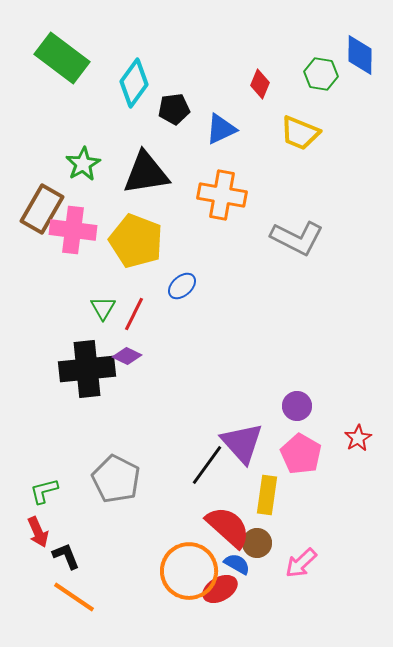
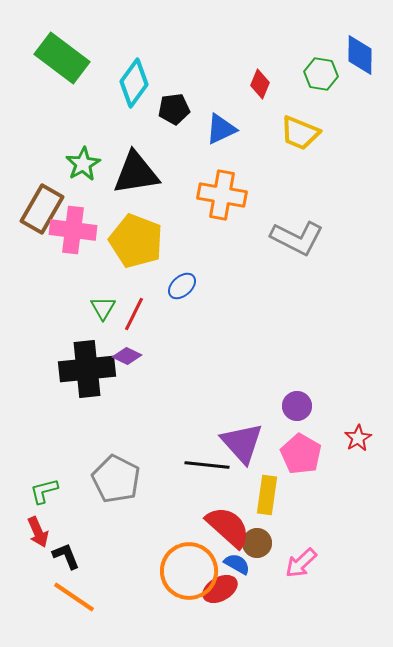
black triangle: moved 10 px left
black line: rotated 60 degrees clockwise
